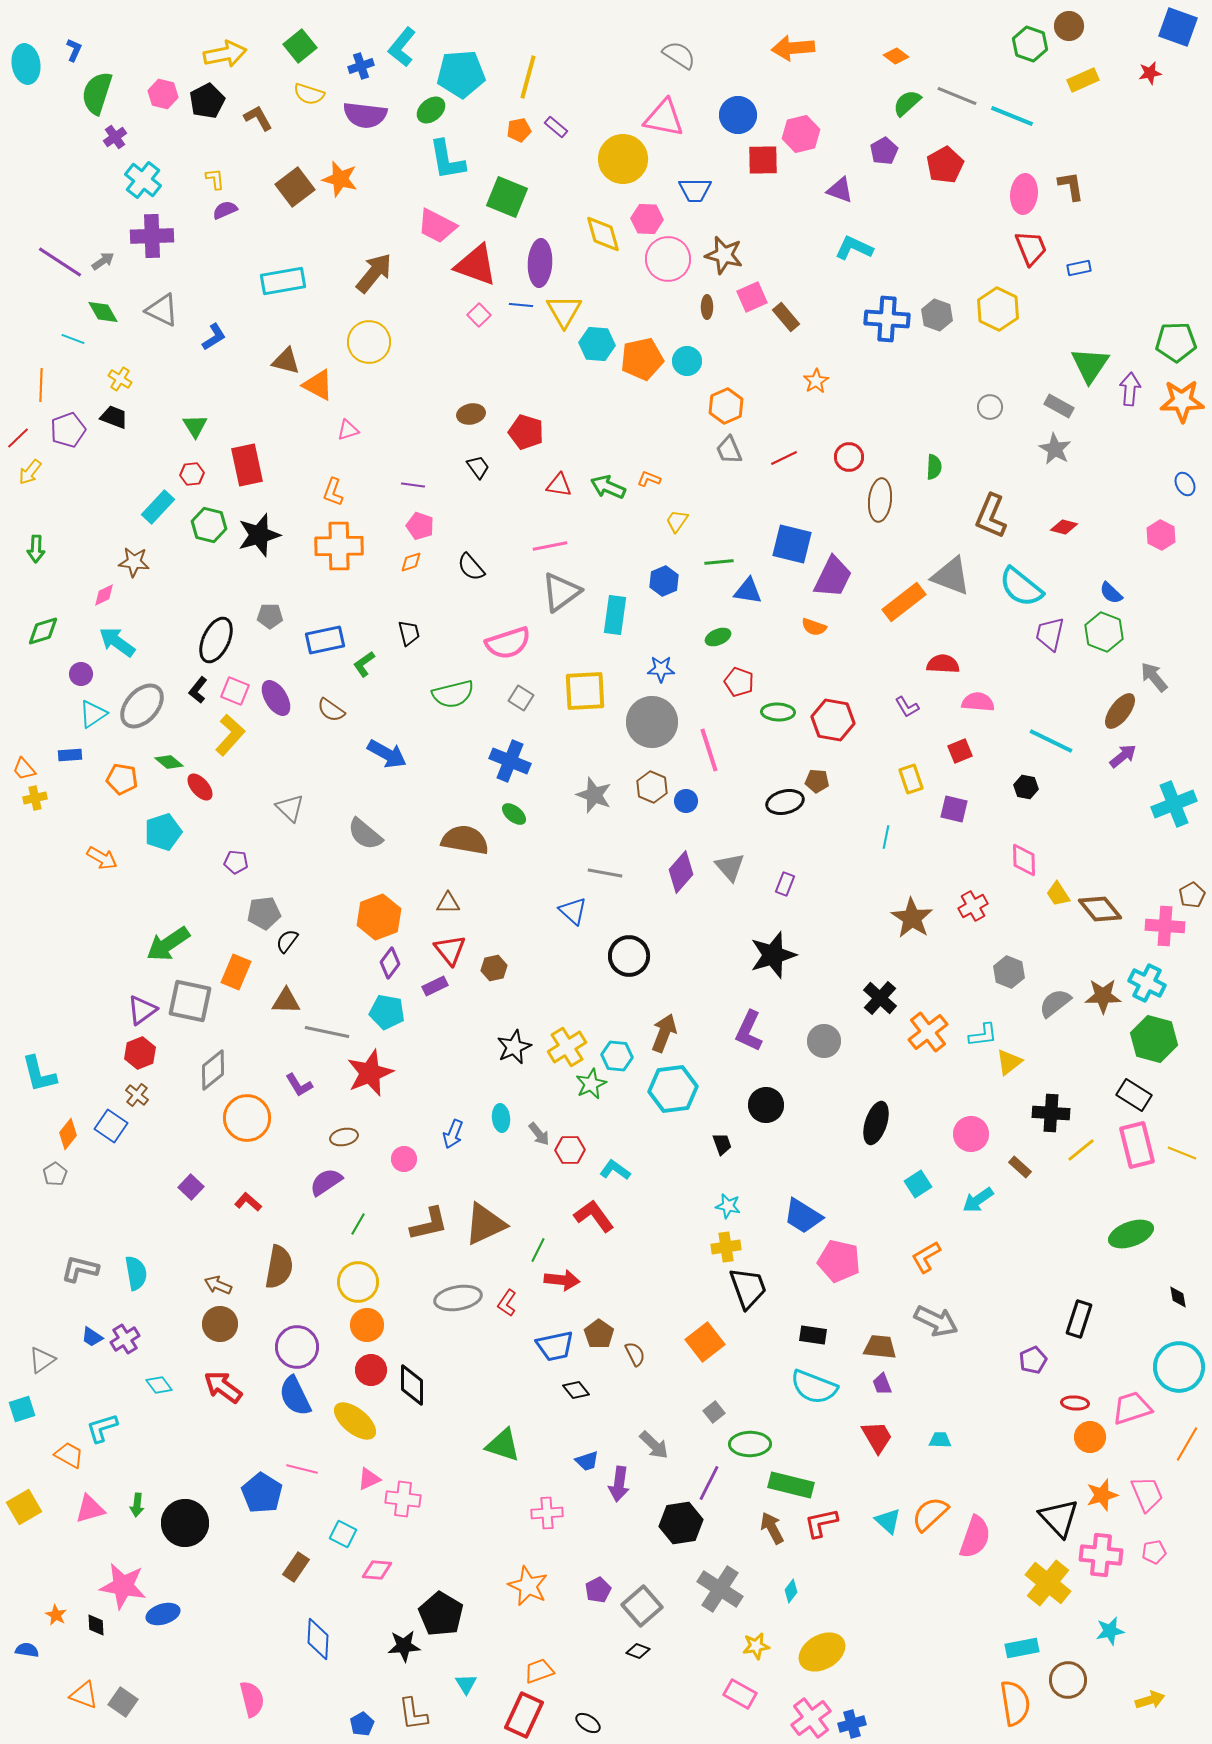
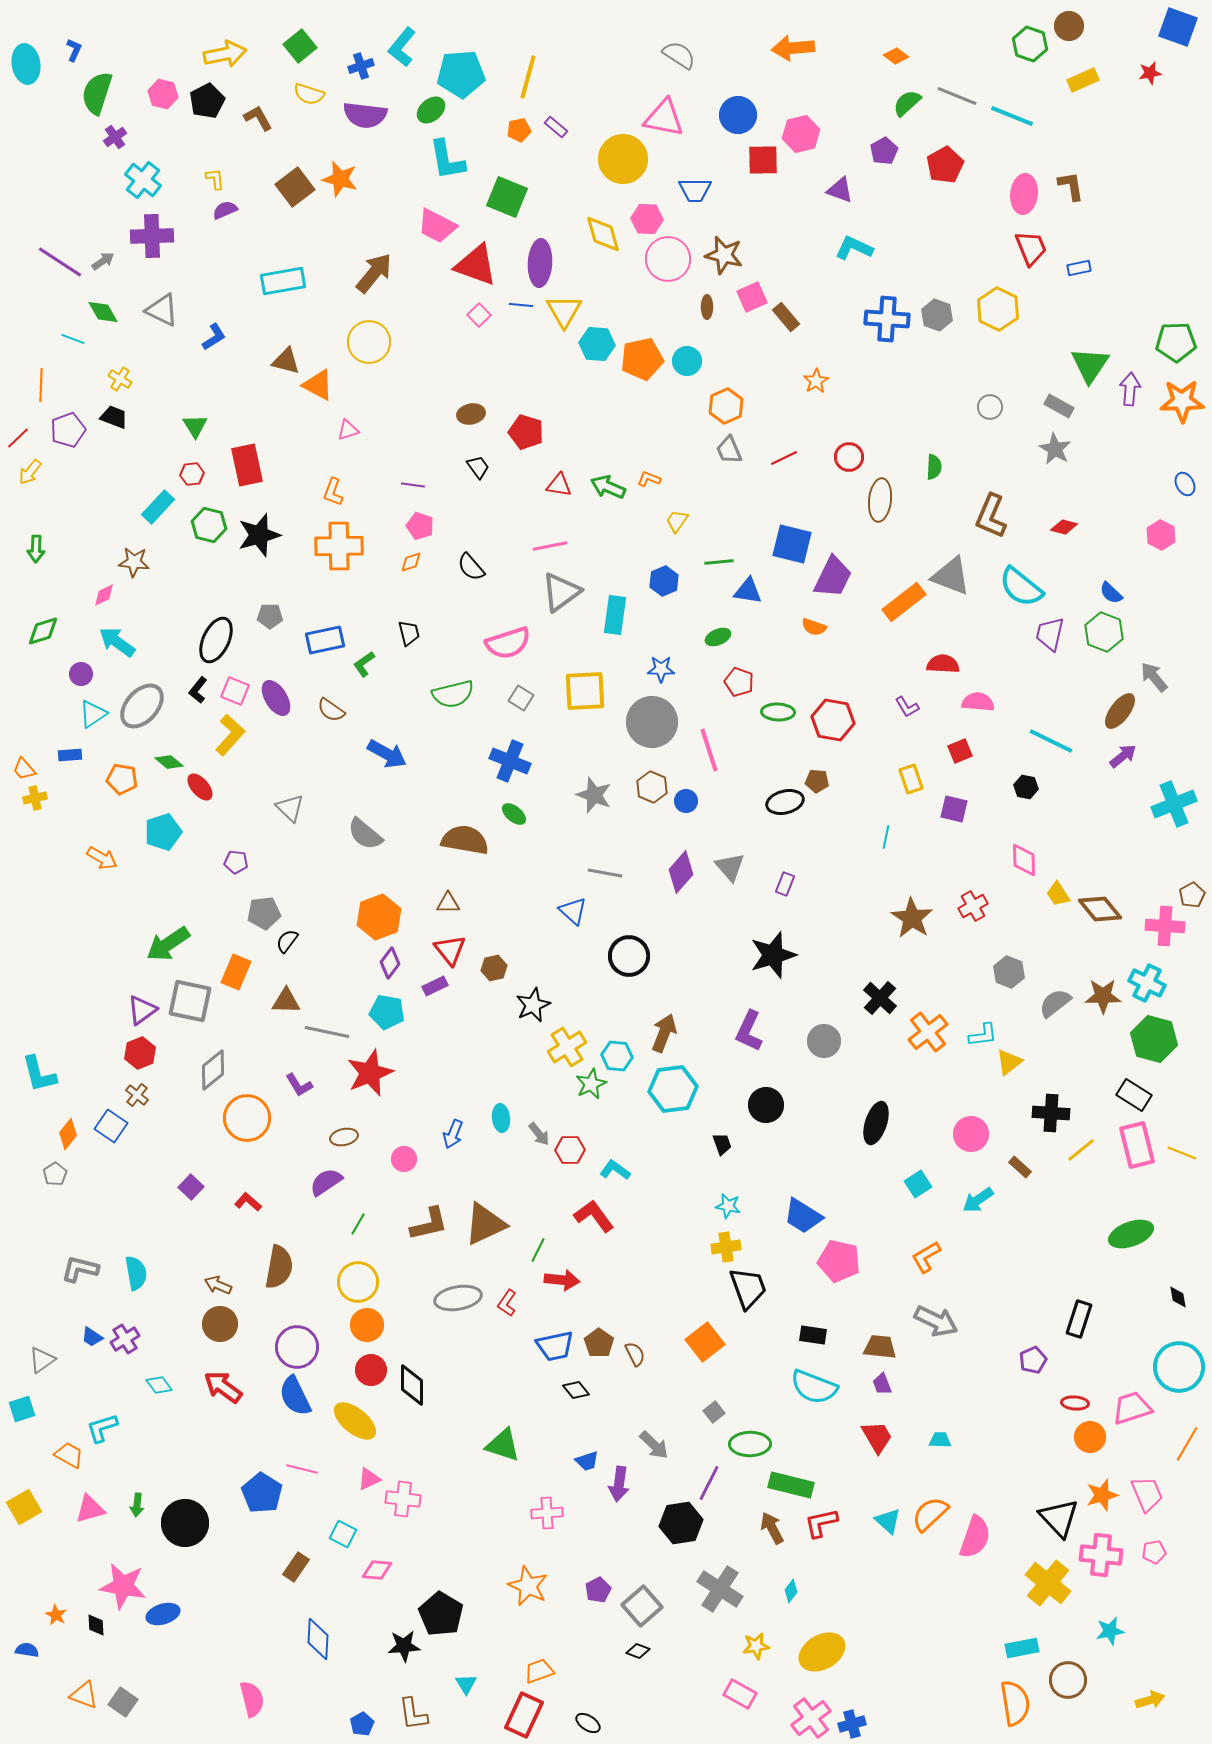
black star at (514, 1047): moved 19 px right, 42 px up
brown pentagon at (599, 1334): moved 9 px down
